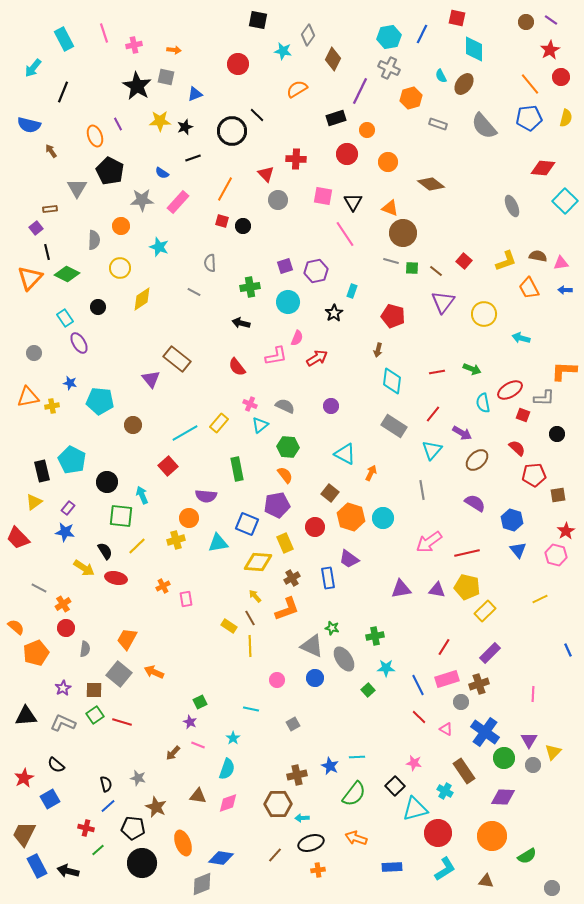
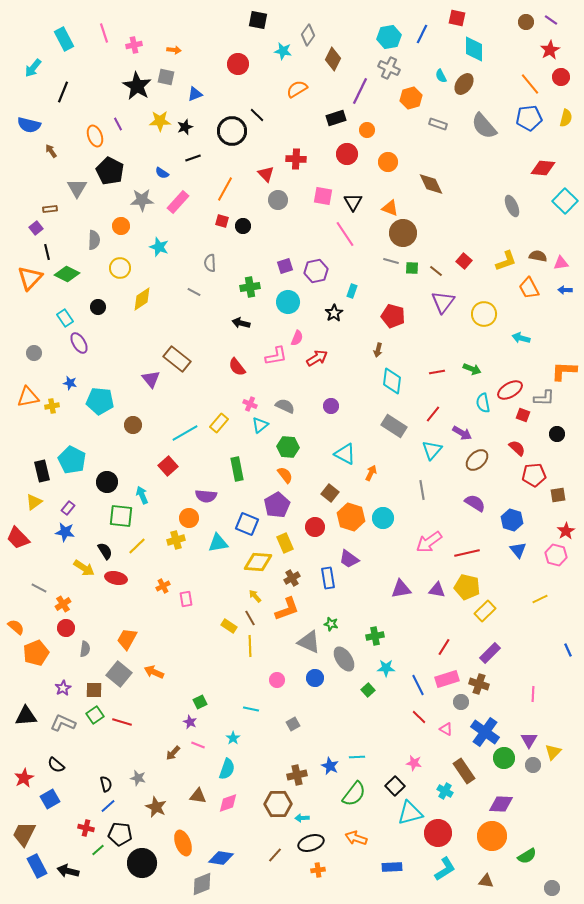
brown diamond at (431, 184): rotated 28 degrees clockwise
purple pentagon at (277, 505): rotated 20 degrees counterclockwise
green star at (332, 628): moved 1 px left, 4 px up
gray triangle at (312, 646): moved 3 px left, 4 px up
brown cross at (479, 684): rotated 36 degrees clockwise
purple diamond at (503, 797): moved 2 px left, 7 px down
cyan triangle at (415, 809): moved 5 px left, 4 px down
black pentagon at (133, 828): moved 13 px left, 6 px down
